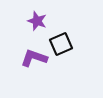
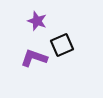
black square: moved 1 px right, 1 px down
